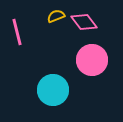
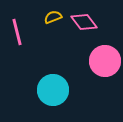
yellow semicircle: moved 3 px left, 1 px down
pink circle: moved 13 px right, 1 px down
